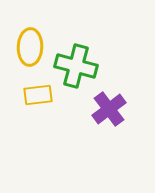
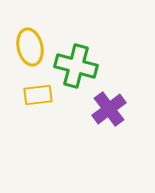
yellow ellipse: rotated 15 degrees counterclockwise
